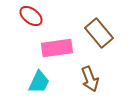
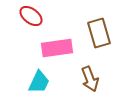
brown rectangle: rotated 24 degrees clockwise
